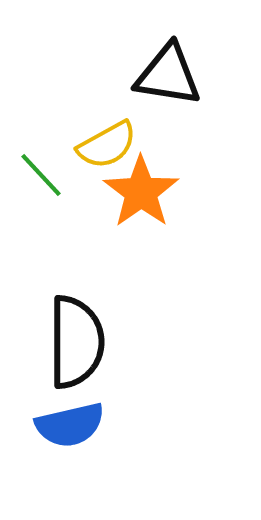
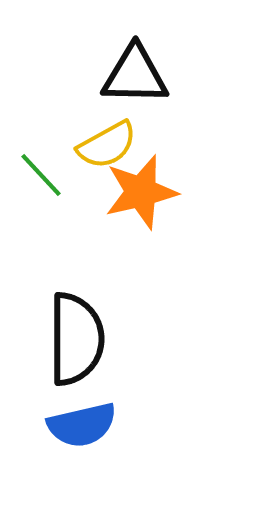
black triangle: moved 33 px left; rotated 8 degrees counterclockwise
orange star: rotated 22 degrees clockwise
black semicircle: moved 3 px up
blue semicircle: moved 12 px right
